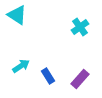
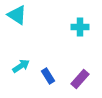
cyan cross: rotated 36 degrees clockwise
